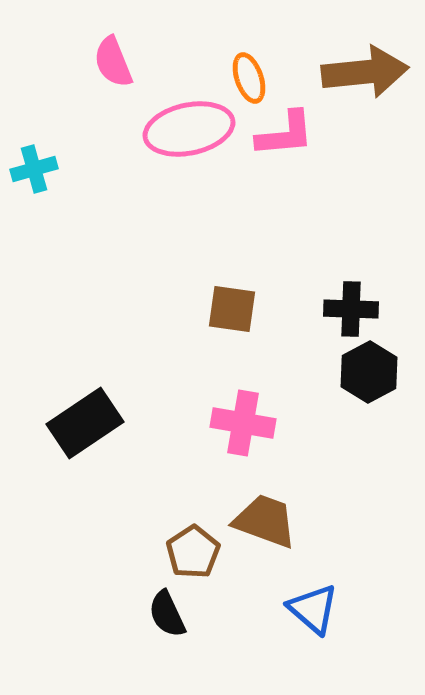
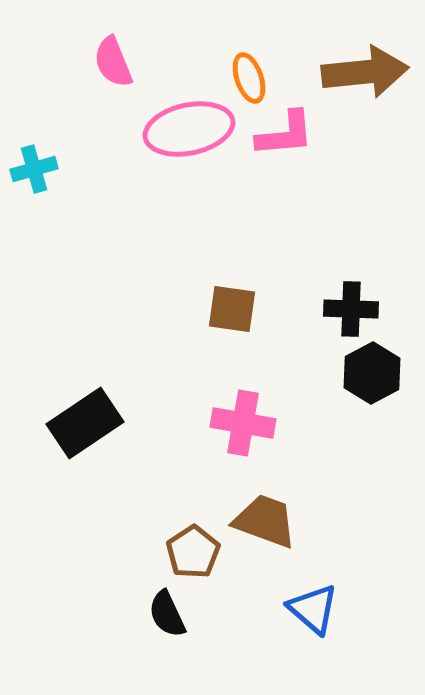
black hexagon: moved 3 px right, 1 px down
